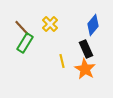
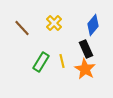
yellow cross: moved 4 px right, 1 px up
green rectangle: moved 16 px right, 19 px down
